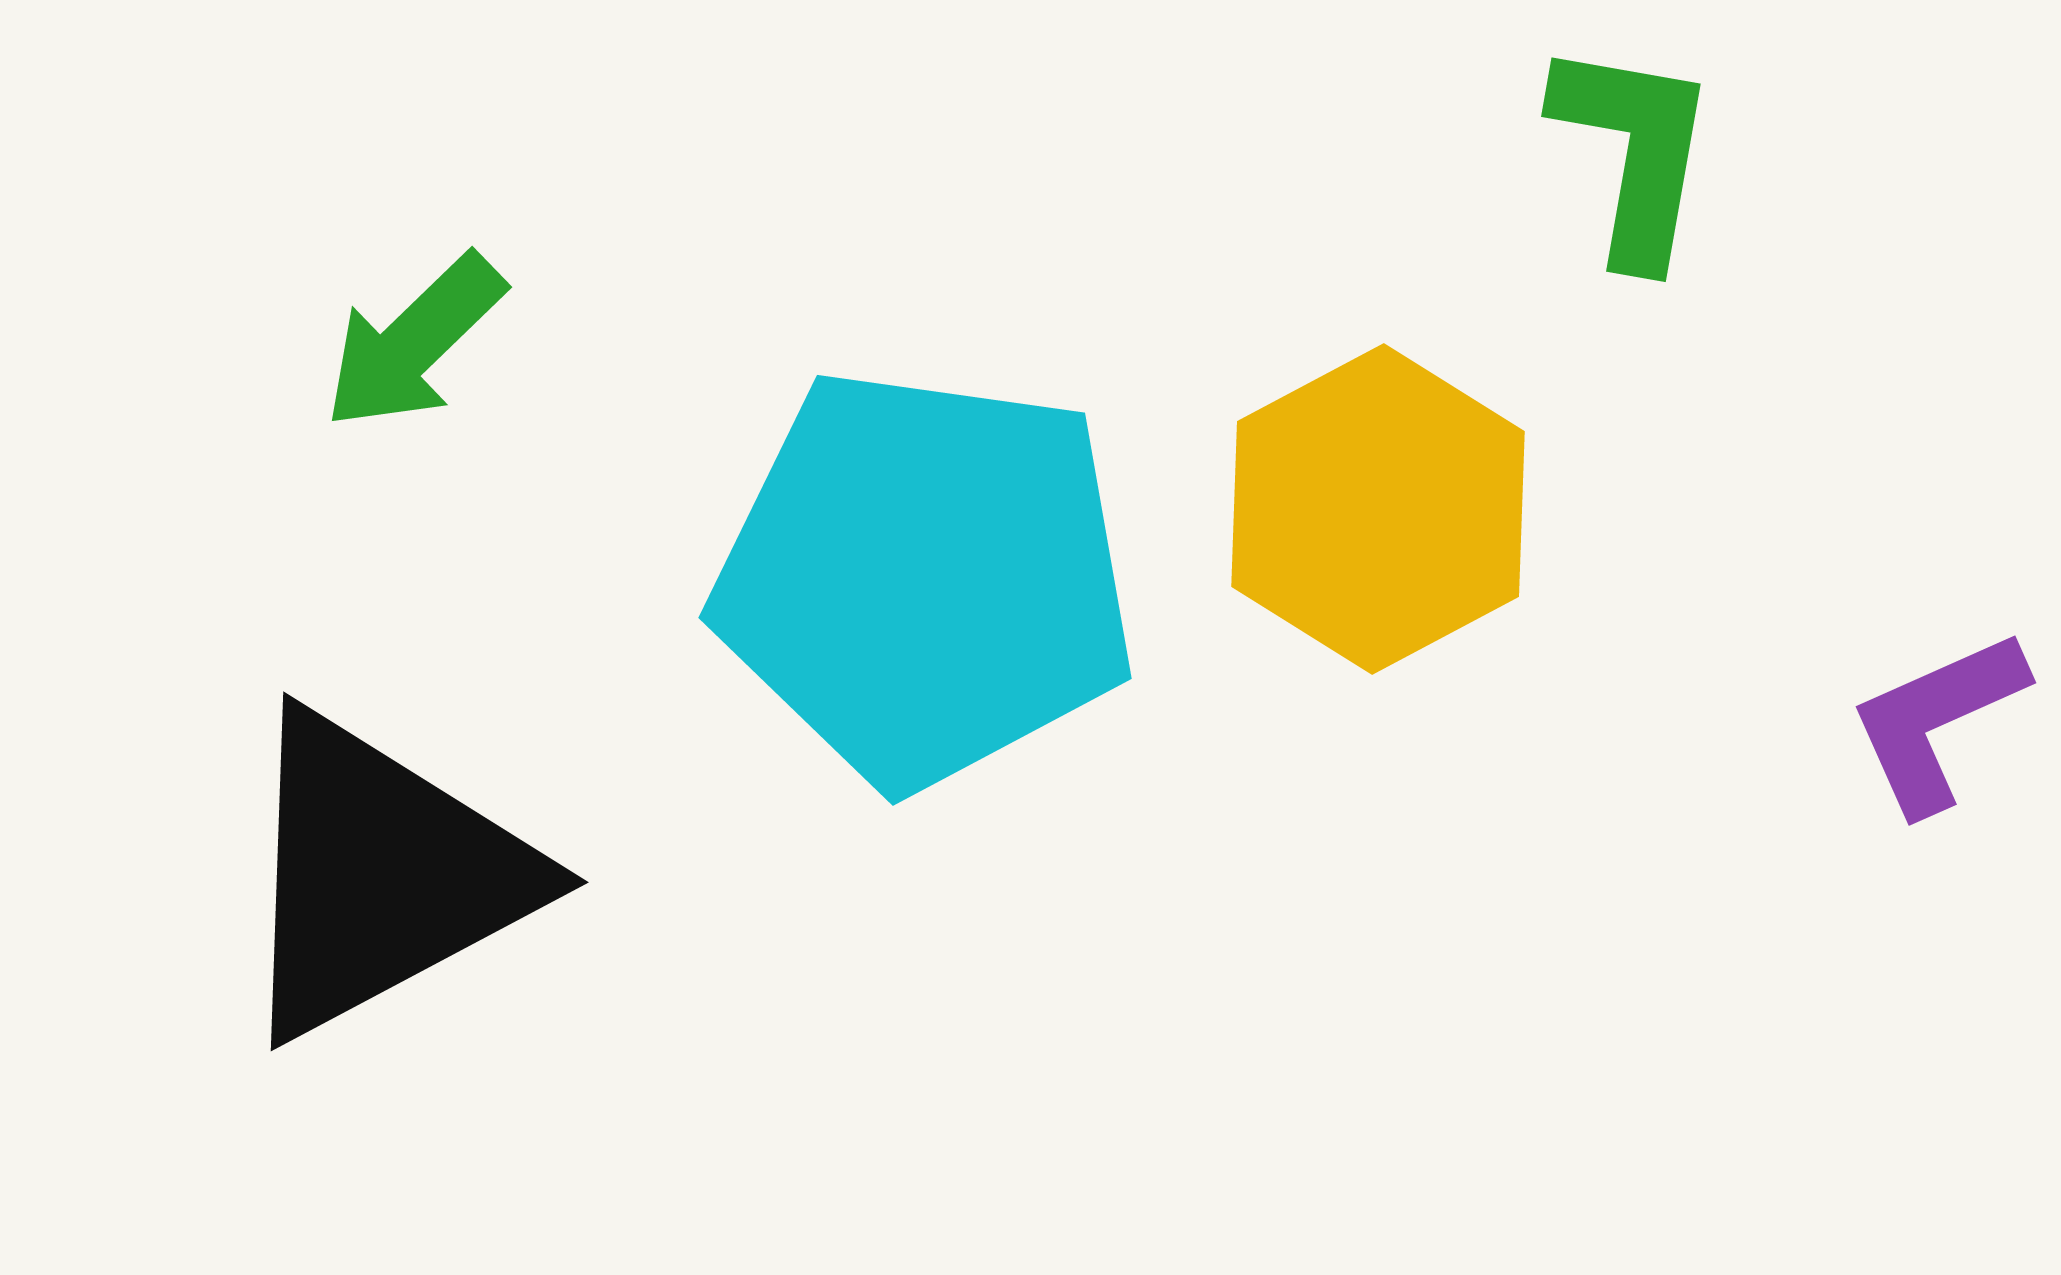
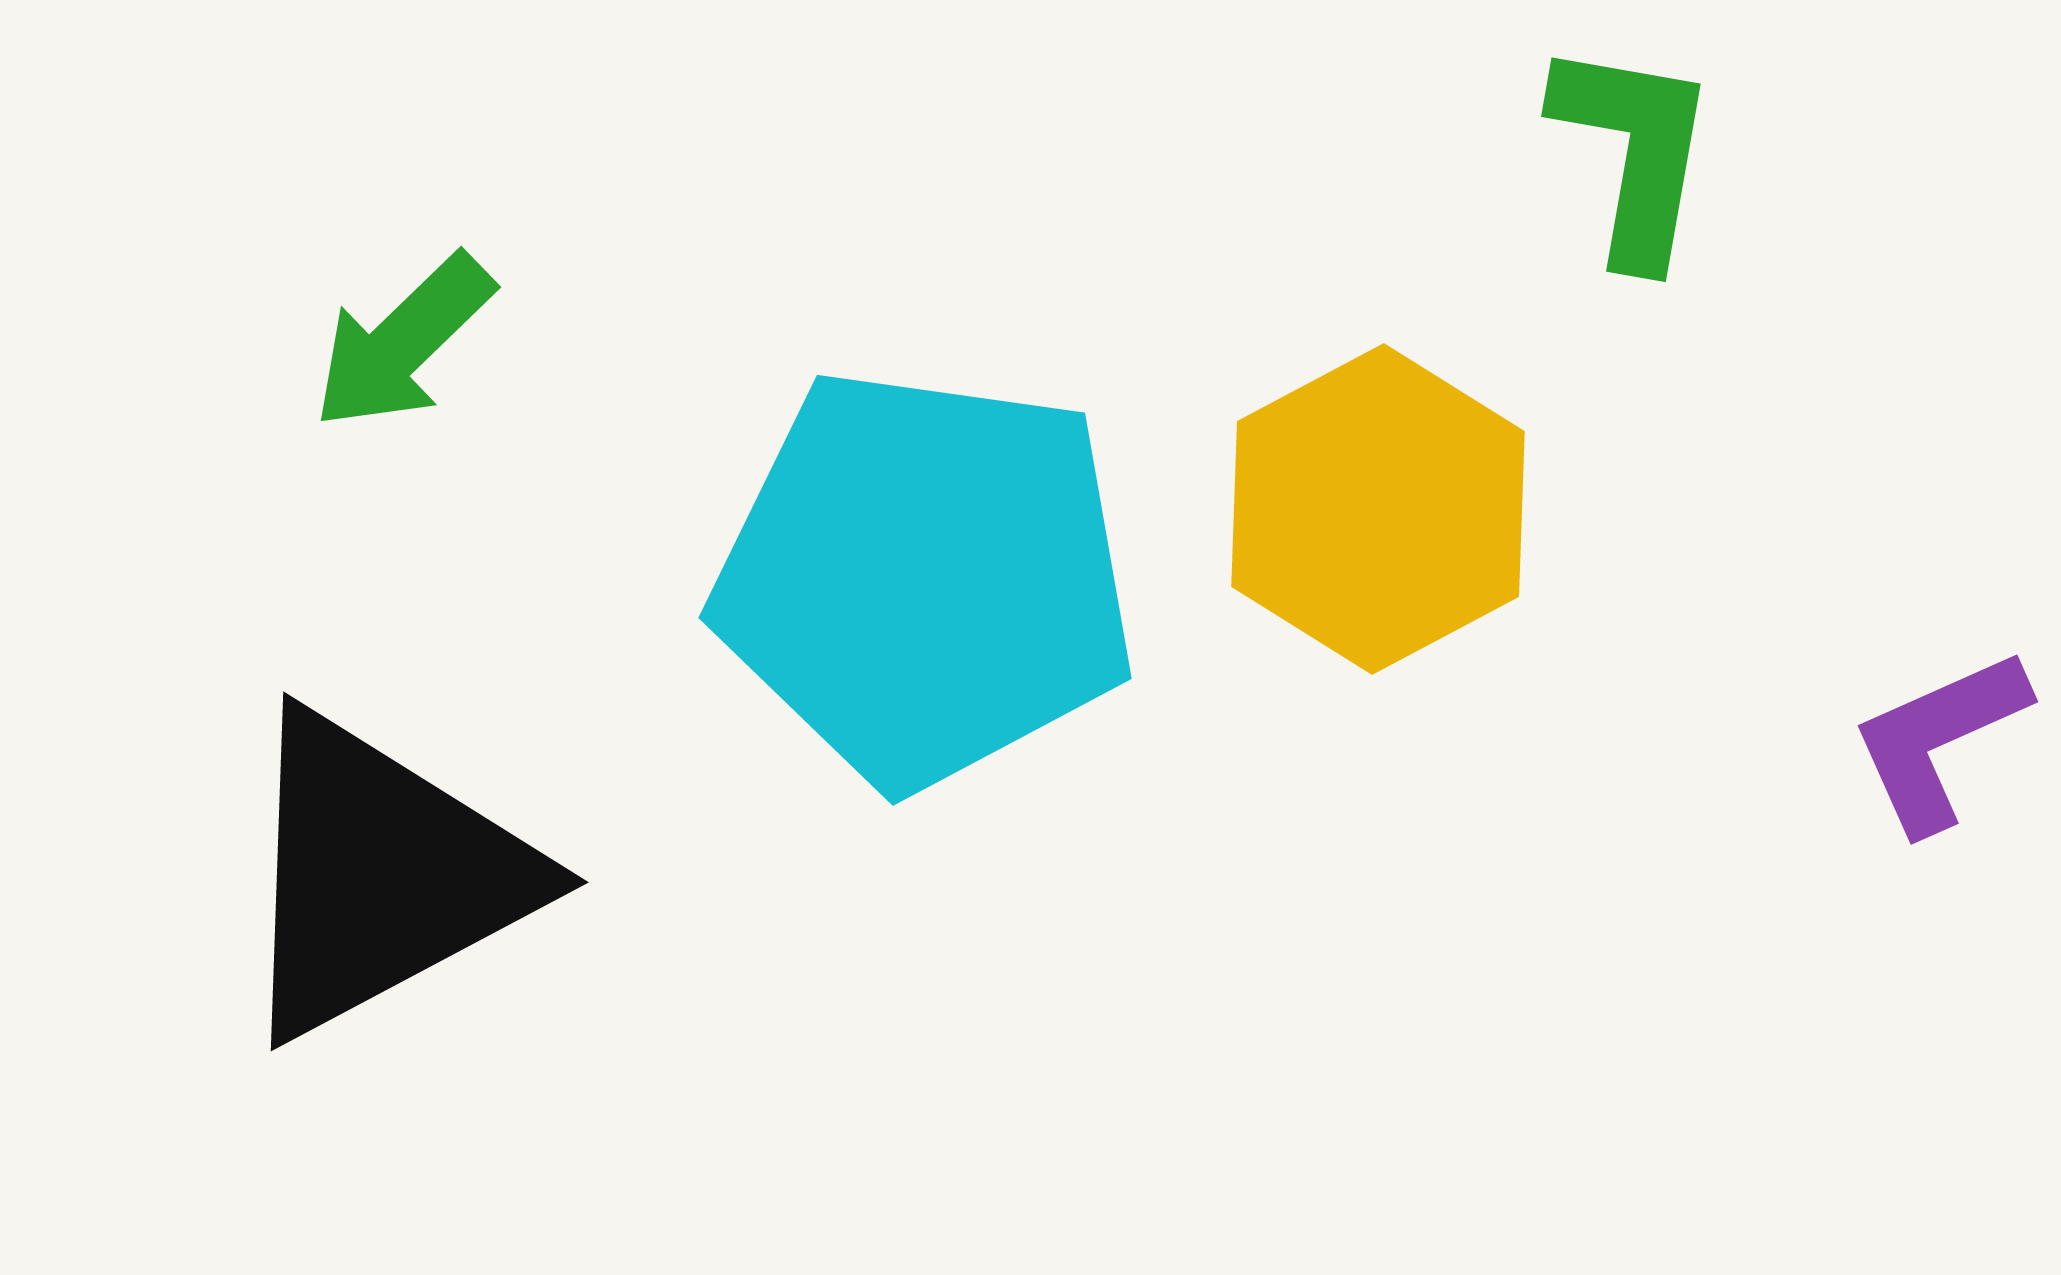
green arrow: moved 11 px left
purple L-shape: moved 2 px right, 19 px down
